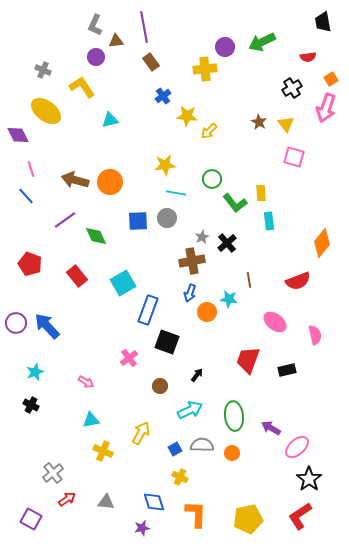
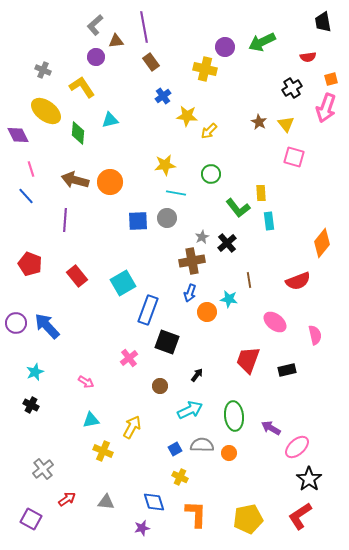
gray L-shape at (95, 25): rotated 25 degrees clockwise
yellow cross at (205, 69): rotated 20 degrees clockwise
orange square at (331, 79): rotated 16 degrees clockwise
green circle at (212, 179): moved 1 px left, 5 px up
green L-shape at (235, 203): moved 3 px right, 5 px down
purple line at (65, 220): rotated 50 degrees counterclockwise
green diamond at (96, 236): moved 18 px left, 103 px up; rotated 30 degrees clockwise
yellow arrow at (141, 433): moved 9 px left, 6 px up
orange circle at (232, 453): moved 3 px left
gray cross at (53, 473): moved 10 px left, 4 px up
